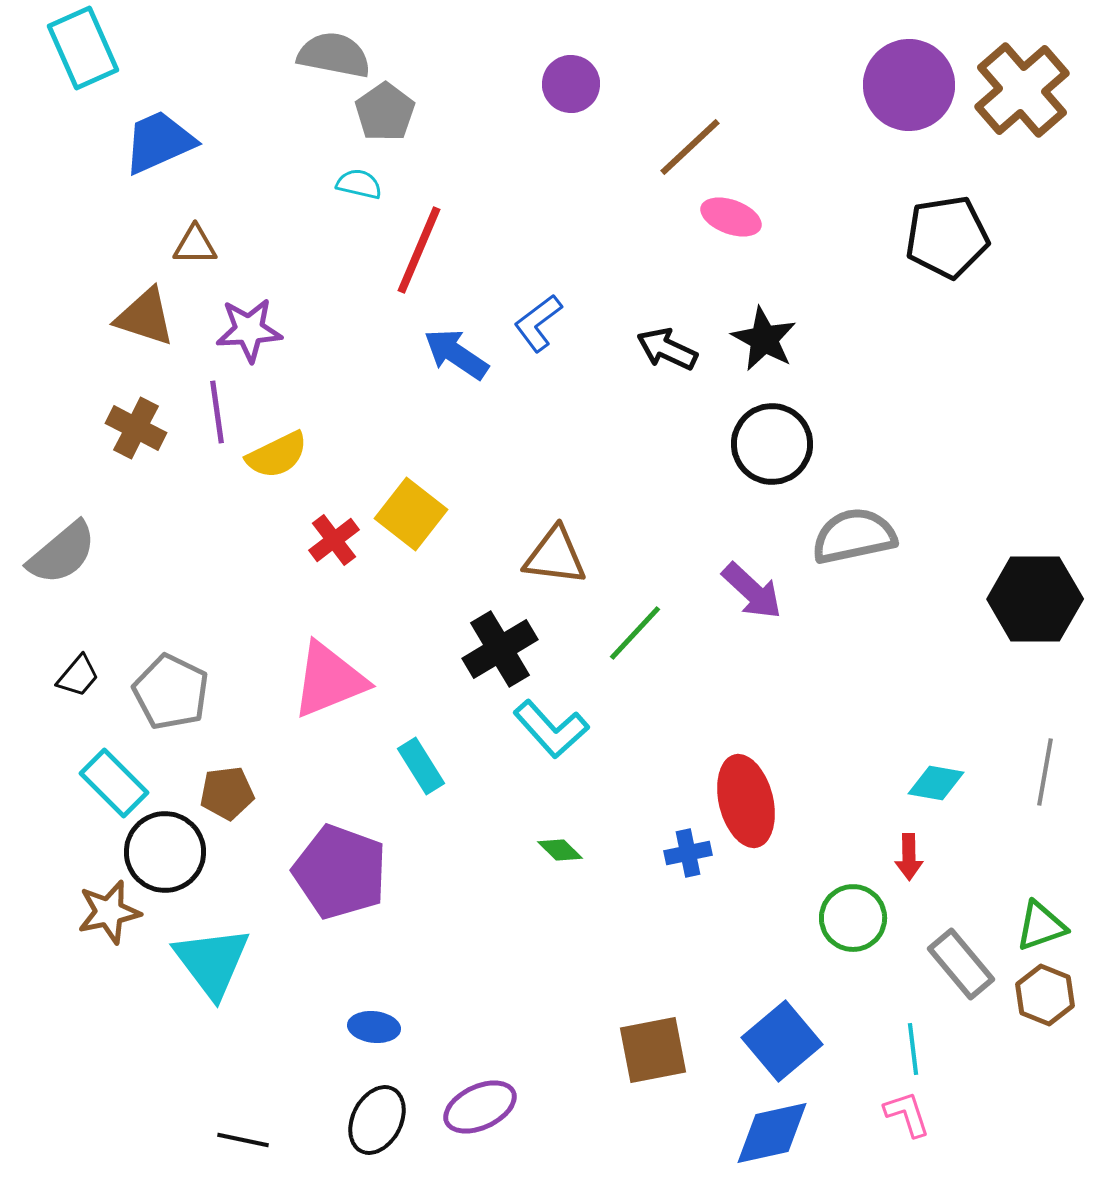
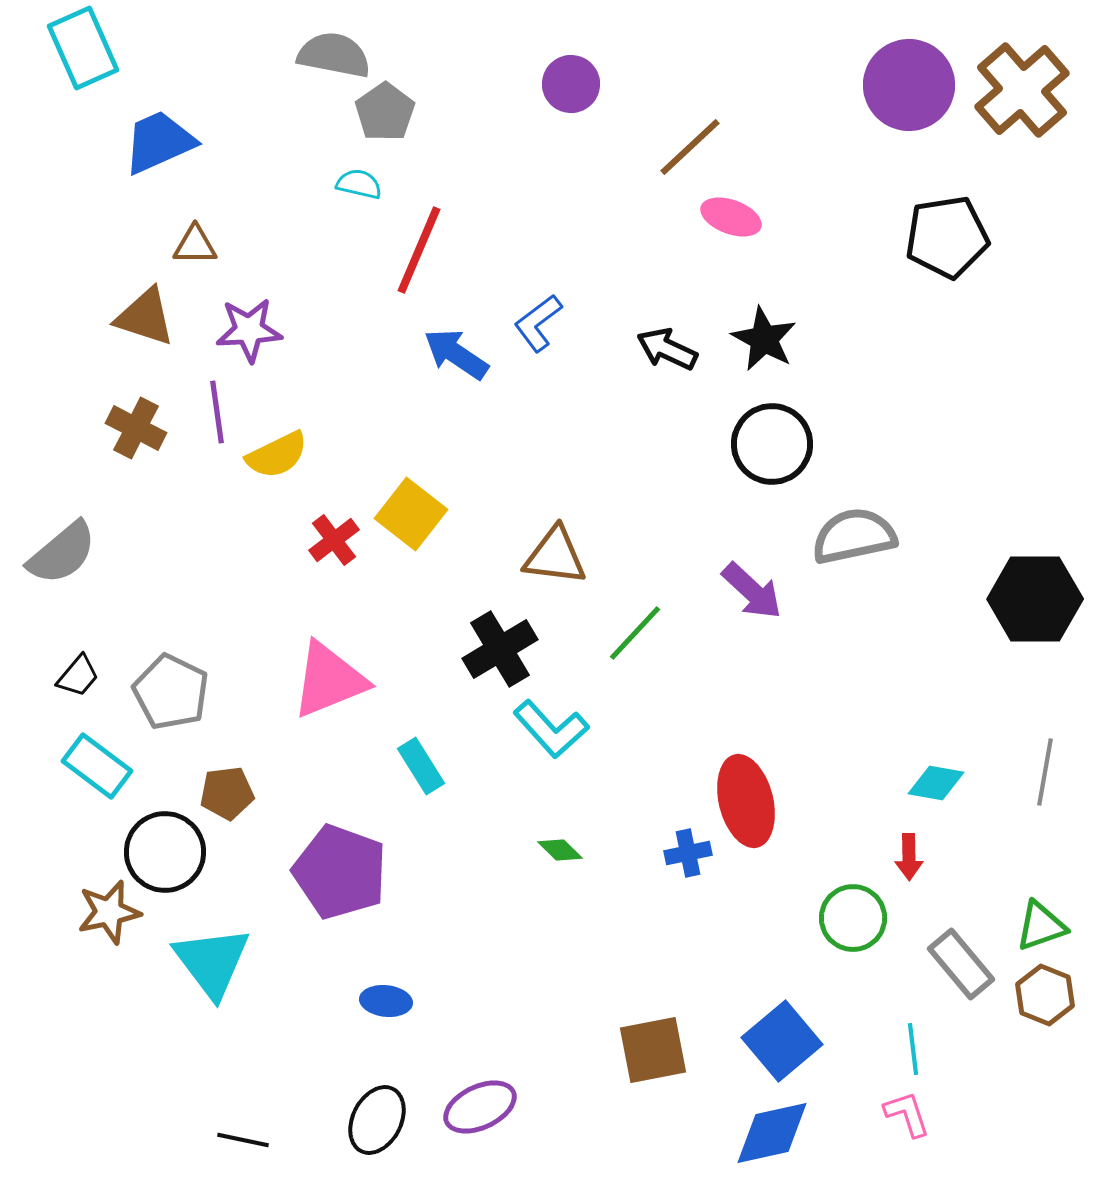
cyan rectangle at (114, 783): moved 17 px left, 17 px up; rotated 8 degrees counterclockwise
blue ellipse at (374, 1027): moved 12 px right, 26 px up
